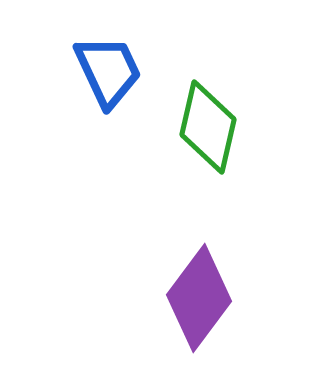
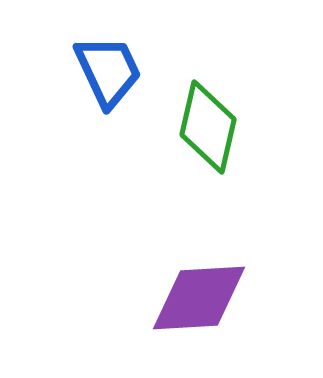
purple diamond: rotated 50 degrees clockwise
